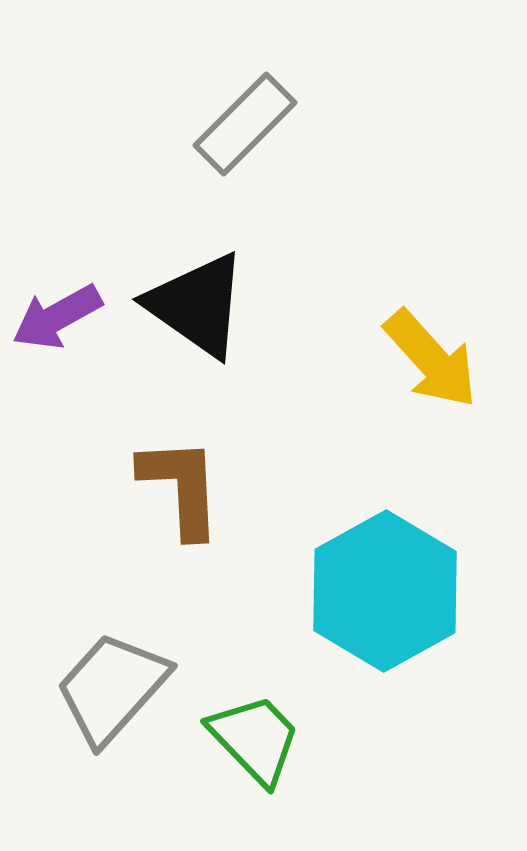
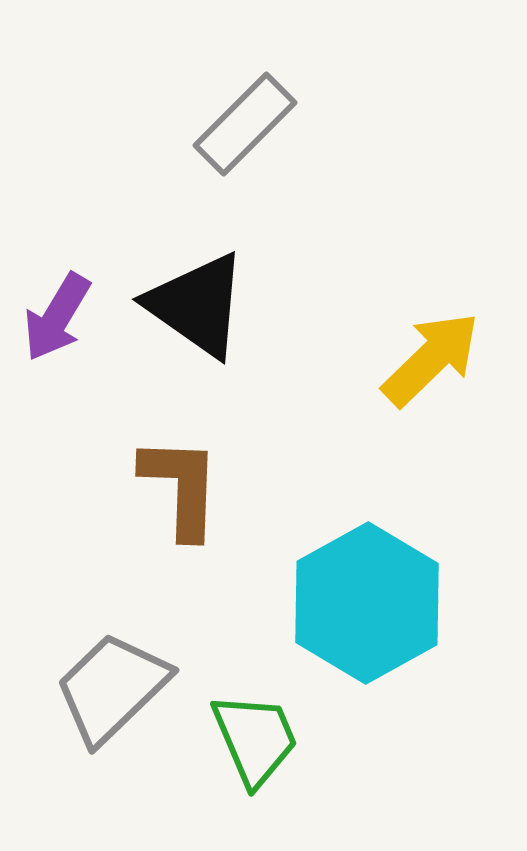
purple arrow: rotated 30 degrees counterclockwise
yellow arrow: rotated 92 degrees counterclockwise
brown L-shape: rotated 5 degrees clockwise
cyan hexagon: moved 18 px left, 12 px down
gray trapezoid: rotated 4 degrees clockwise
green trapezoid: rotated 21 degrees clockwise
